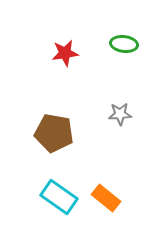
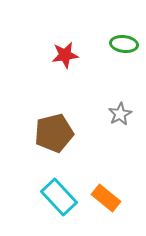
red star: moved 2 px down
gray star: rotated 25 degrees counterclockwise
brown pentagon: rotated 24 degrees counterclockwise
cyan rectangle: rotated 12 degrees clockwise
